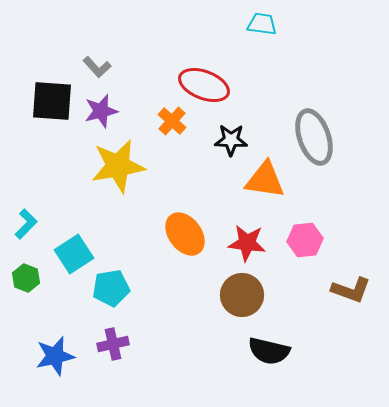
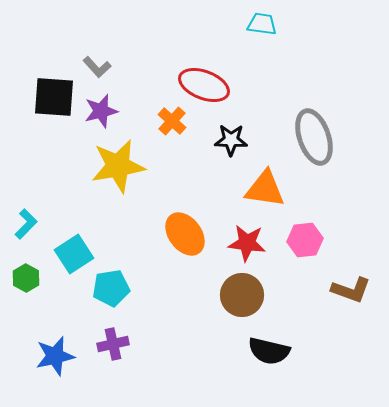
black square: moved 2 px right, 4 px up
orange triangle: moved 9 px down
green hexagon: rotated 8 degrees clockwise
